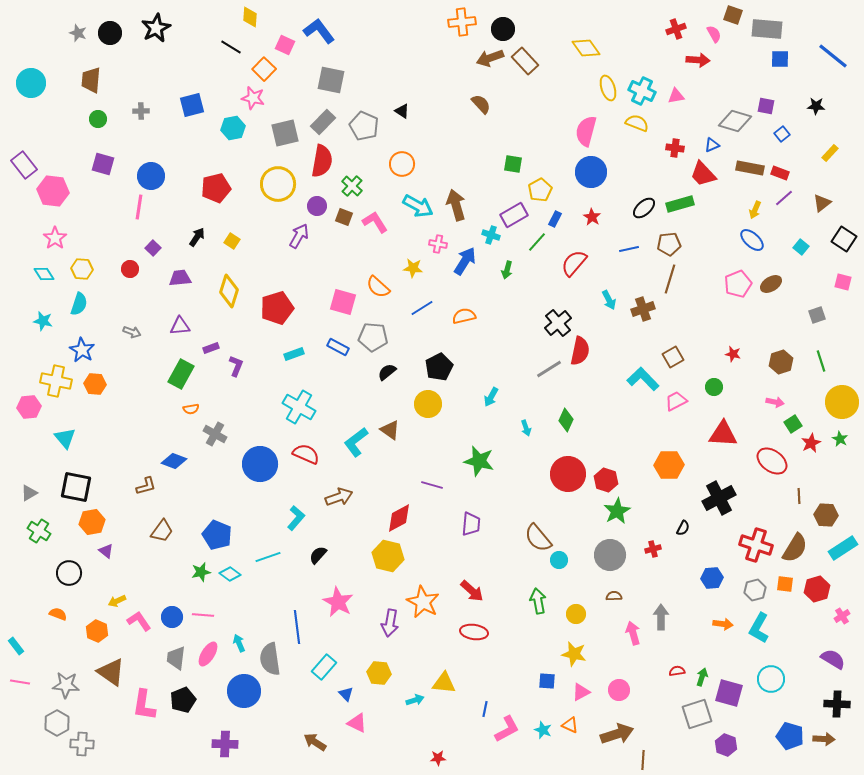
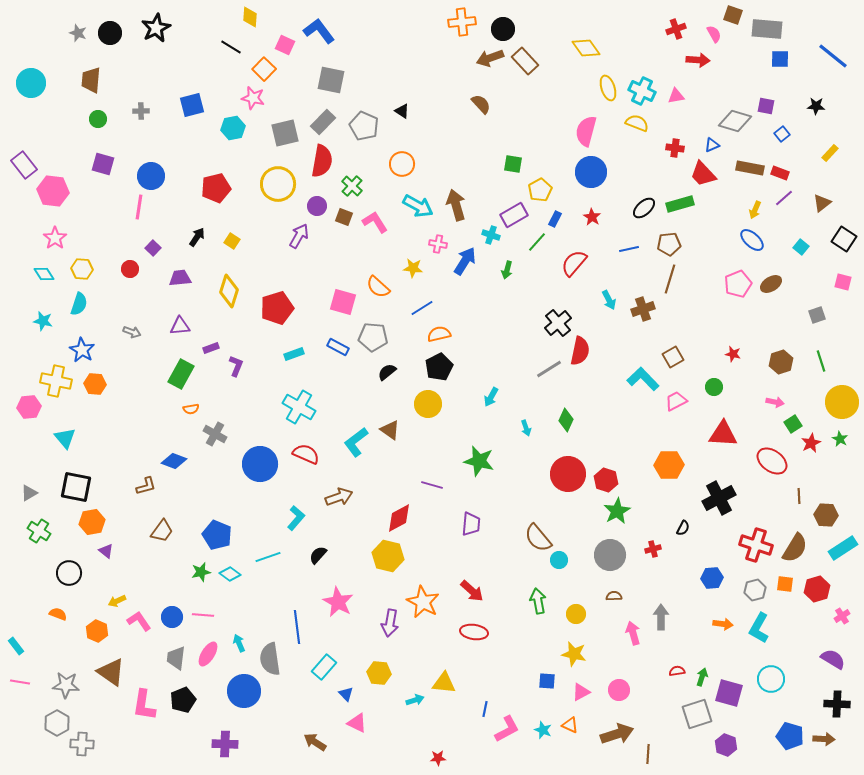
orange semicircle at (464, 316): moved 25 px left, 18 px down
brown line at (643, 760): moved 5 px right, 6 px up
